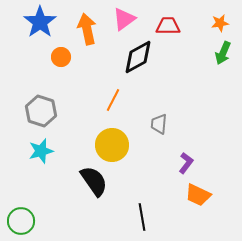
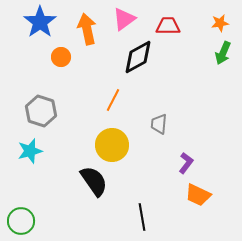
cyan star: moved 11 px left
